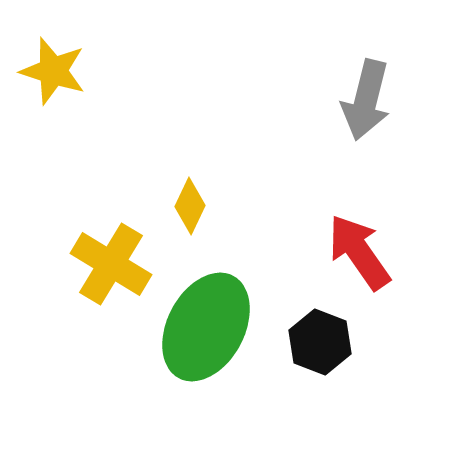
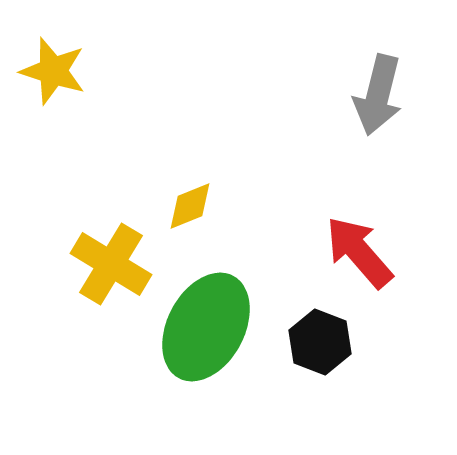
gray arrow: moved 12 px right, 5 px up
yellow diamond: rotated 42 degrees clockwise
red arrow: rotated 6 degrees counterclockwise
